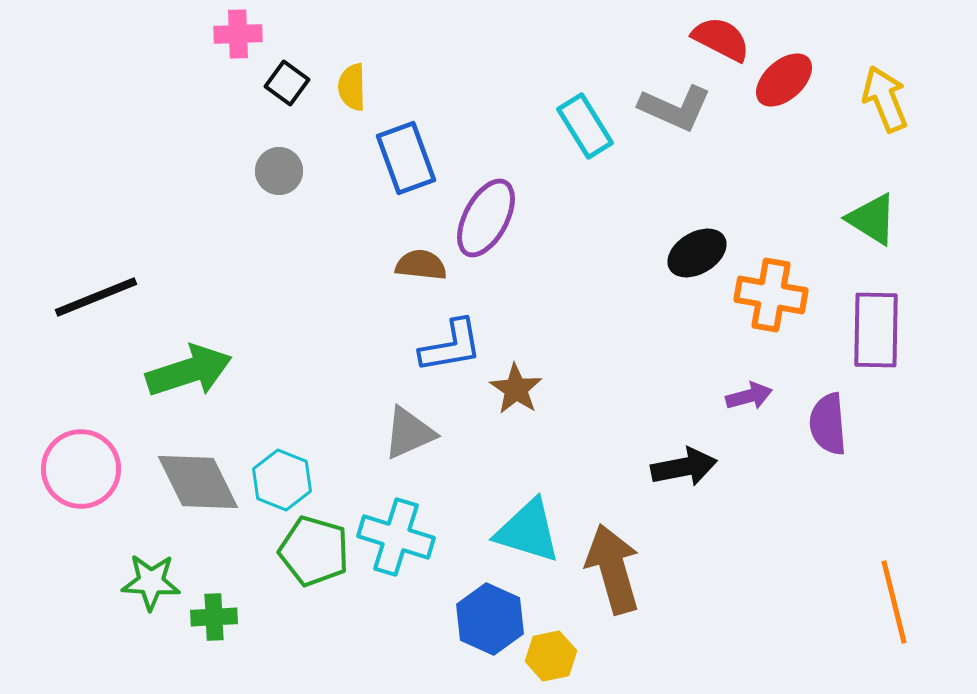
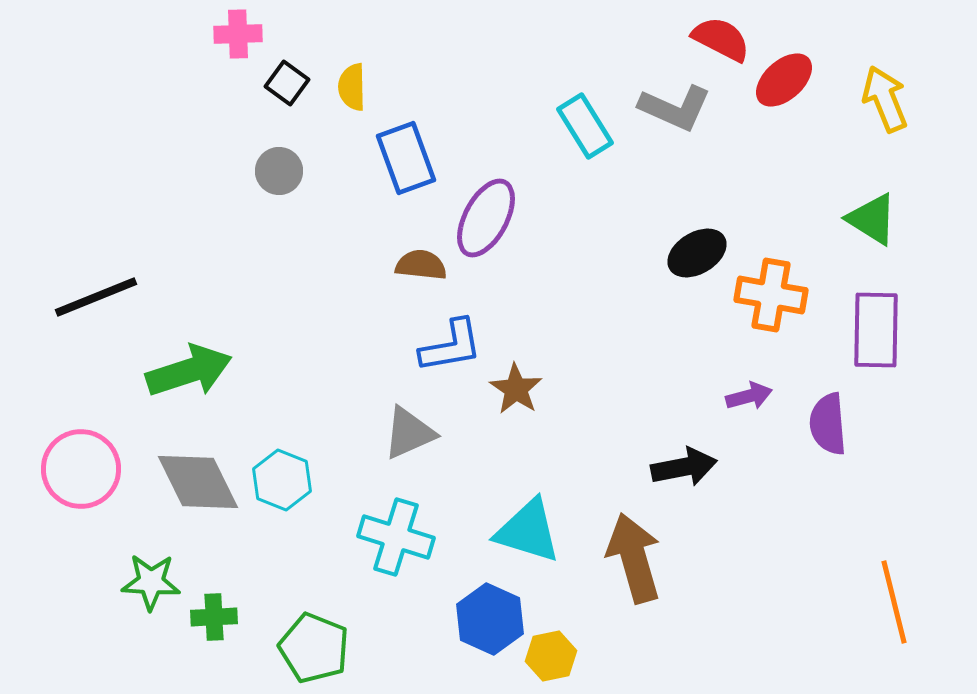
green pentagon: moved 97 px down; rotated 6 degrees clockwise
brown arrow: moved 21 px right, 11 px up
